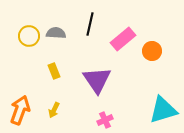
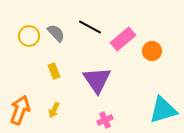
black line: moved 3 px down; rotated 75 degrees counterclockwise
gray semicircle: rotated 42 degrees clockwise
